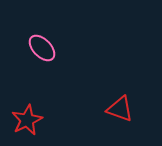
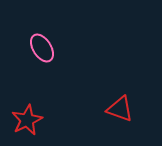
pink ellipse: rotated 12 degrees clockwise
